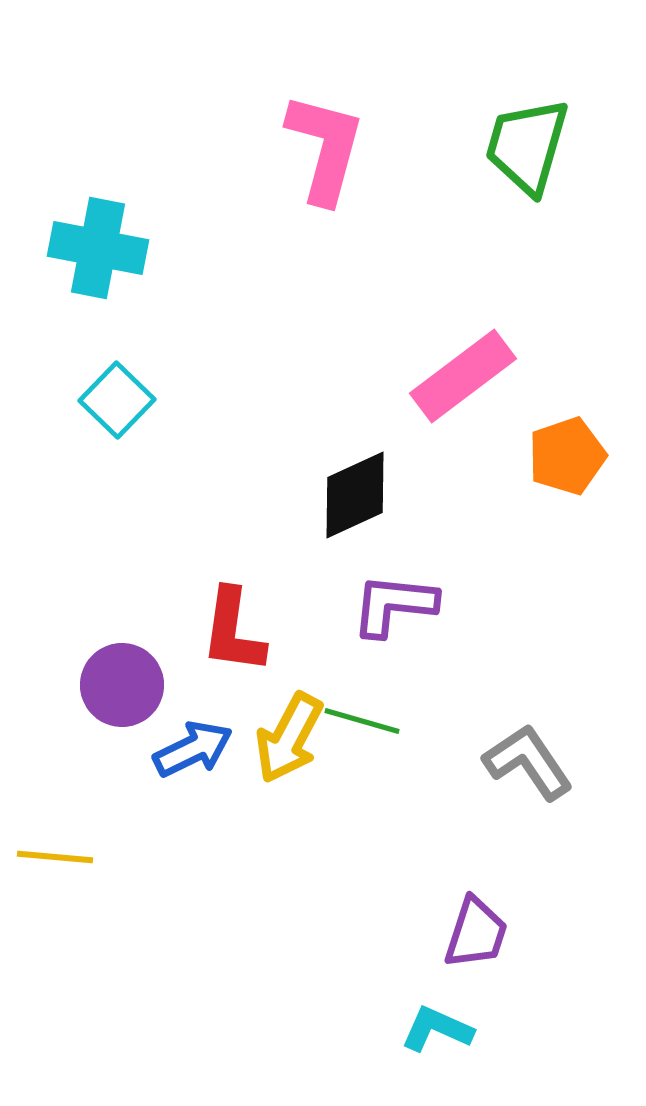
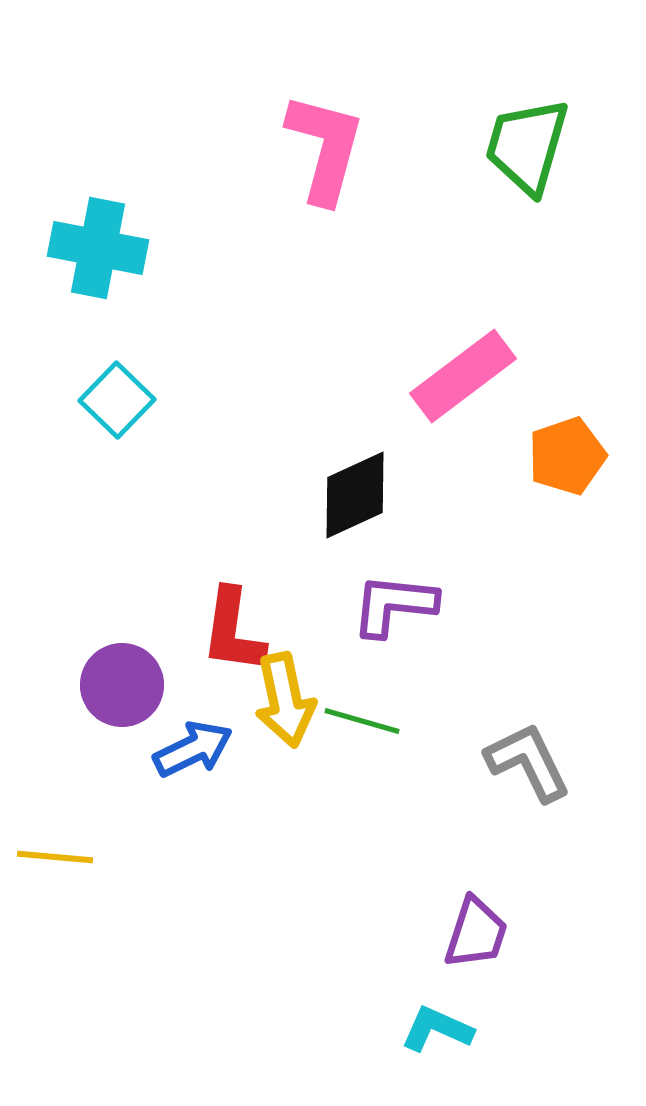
yellow arrow: moved 4 px left, 38 px up; rotated 40 degrees counterclockwise
gray L-shape: rotated 8 degrees clockwise
